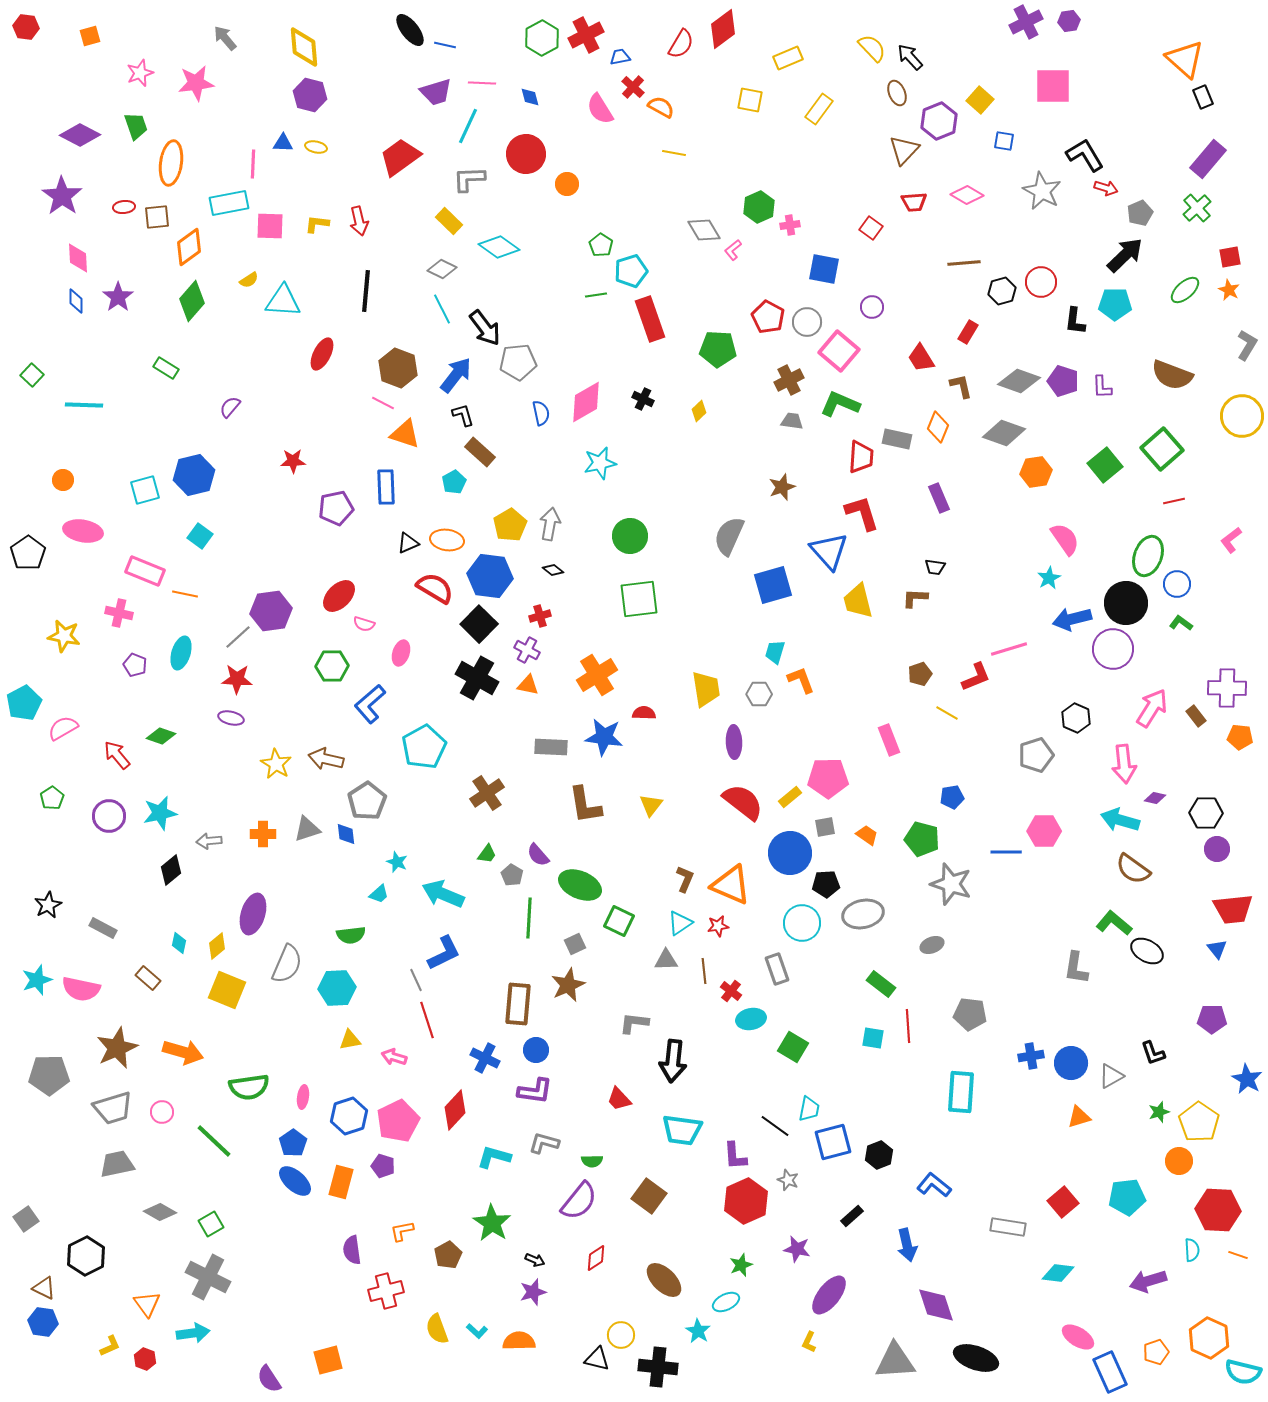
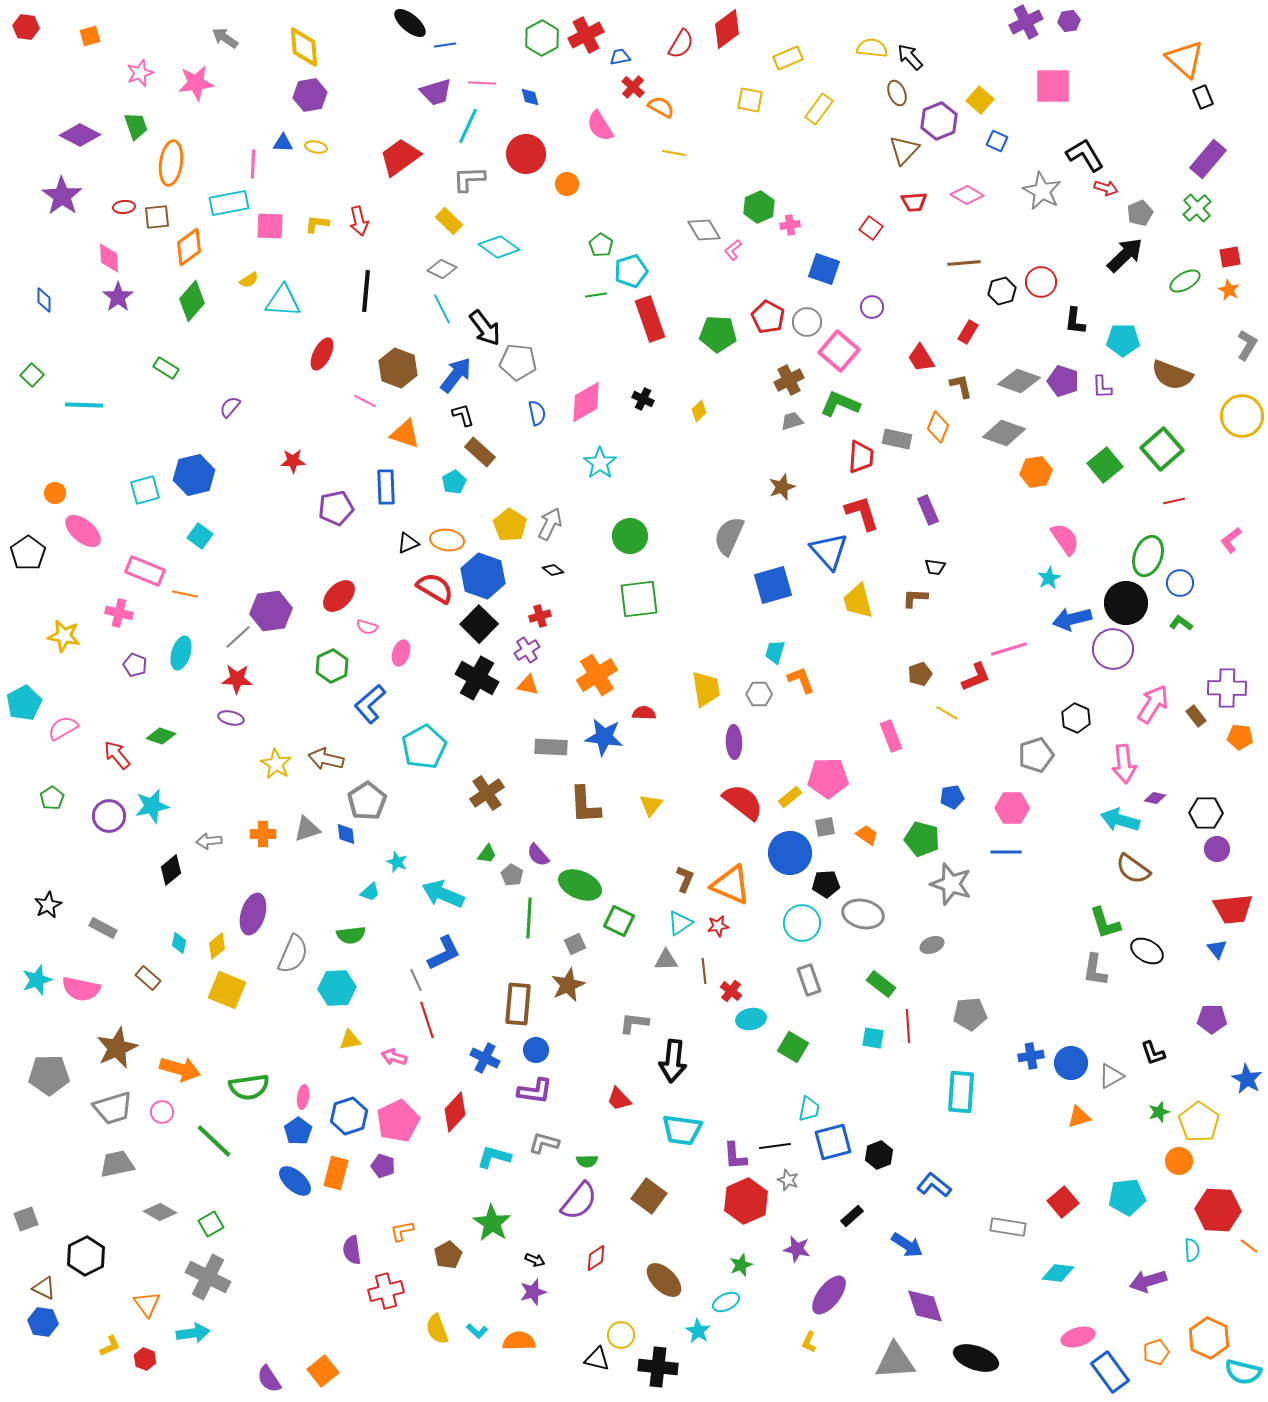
red diamond at (723, 29): moved 4 px right
black ellipse at (410, 30): moved 7 px up; rotated 12 degrees counterclockwise
gray arrow at (225, 38): rotated 16 degrees counterclockwise
blue line at (445, 45): rotated 20 degrees counterclockwise
yellow semicircle at (872, 48): rotated 40 degrees counterclockwise
purple hexagon at (310, 95): rotated 24 degrees counterclockwise
pink semicircle at (600, 109): moved 17 px down
blue square at (1004, 141): moved 7 px left; rotated 15 degrees clockwise
pink diamond at (78, 258): moved 31 px right
blue square at (824, 269): rotated 8 degrees clockwise
green ellipse at (1185, 290): moved 9 px up; rotated 12 degrees clockwise
blue diamond at (76, 301): moved 32 px left, 1 px up
cyan pentagon at (1115, 304): moved 8 px right, 36 px down
green pentagon at (718, 349): moved 15 px up
gray pentagon at (518, 362): rotated 12 degrees clockwise
pink line at (383, 403): moved 18 px left, 2 px up
blue semicircle at (541, 413): moved 4 px left
gray trapezoid at (792, 421): rotated 25 degrees counterclockwise
cyan star at (600, 463): rotated 24 degrees counterclockwise
orange circle at (63, 480): moved 8 px left, 13 px down
purple rectangle at (939, 498): moved 11 px left, 12 px down
gray arrow at (550, 524): rotated 16 degrees clockwise
yellow pentagon at (510, 525): rotated 8 degrees counterclockwise
pink ellipse at (83, 531): rotated 30 degrees clockwise
blue hexagon at (490, 576): moved 7 px left; rotated 12 degrees clockwise
blue circle at (1177, 584): moved 3 px right, 1 px up
pink semicircle at (364, 624): moved 3 px right, 3 px down
purple cross at (527, 650): rotated 30 degrees clockwise
green hexagon at (332, 666): rotated 24 degrees counterclockwise
pink arrow at (1152, 708): moved 1 px right, 4 px up
pink rectangle at (889, 740): moved 2 px right, 4 px up
brown L-shape at (585, 805): rotated 6 degrees clockwise
cyan star at (160, 813): moved 8 px left, 7 px up
pink hexagon at (1044, 831): moved 32 px left, 23 px up
cyan trapezoid at (379, 894): moved 9 px left, 2 px up
gray ellipse at (863, 914): rotated 24 degrees clockwise
green L-shape at (1114, 923): moved 9 px left; rotated 147 degrees counterclockwise
gray semicircle at (287, 964): moved 6 px right, 10 px up
gray L-shape at (1076, 968): moved 19 px right, 2 px down
gray rectangle at (777, 969): moved 32 px right, 11 px down
gray pentagon at (970, 1014): rotated 12 degrees counterclockwise
orange arrow at (183, 1052): moved 3 px left, 17 px down
red diamond at (455, 1110): moved 2 px down
black line at (775, 1126): moved 20 px down; rotated 44 degrees counterclockwise
blue pentagon at (293, 1143): moved 5 px right, 12 px up
green semicircle at (592, 1161): moved 5 px left
orange rectangle at (341, 1182): moved 5 px left, 9 px up
gray square at (26, 1219): rotated 15 degrees clockwise
blue arrow at (907, 1245): rotated 44 degrees counterclockwise
orange line at (1238, 1255): moved 11 px right, 9 px up; rotated 18 degrees clockwise
purple diamond at (936, 1305): moved 11 px left, 1 px down
pink ellipse at (1078, 1337): rotated 48 degrees counterclockwise
orange square at (328, 1360): moved 5 px left, 11 px down; rotated 24 degrees counterclockwise
blue rectangle at (1110, 1372): rotated 12 degrees counterclockwise
